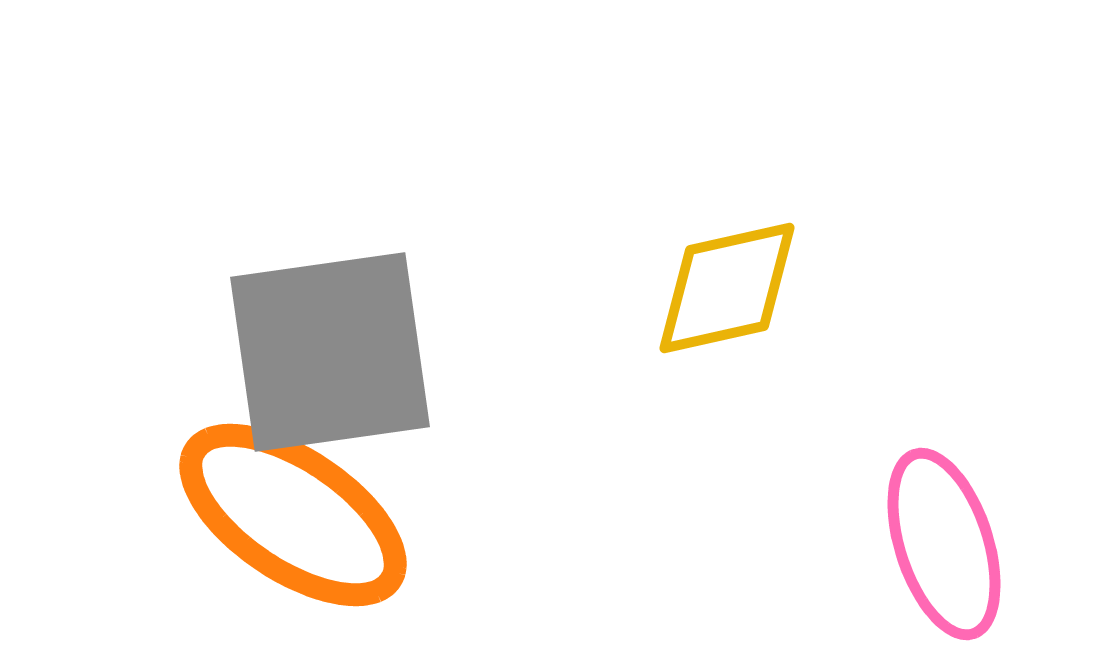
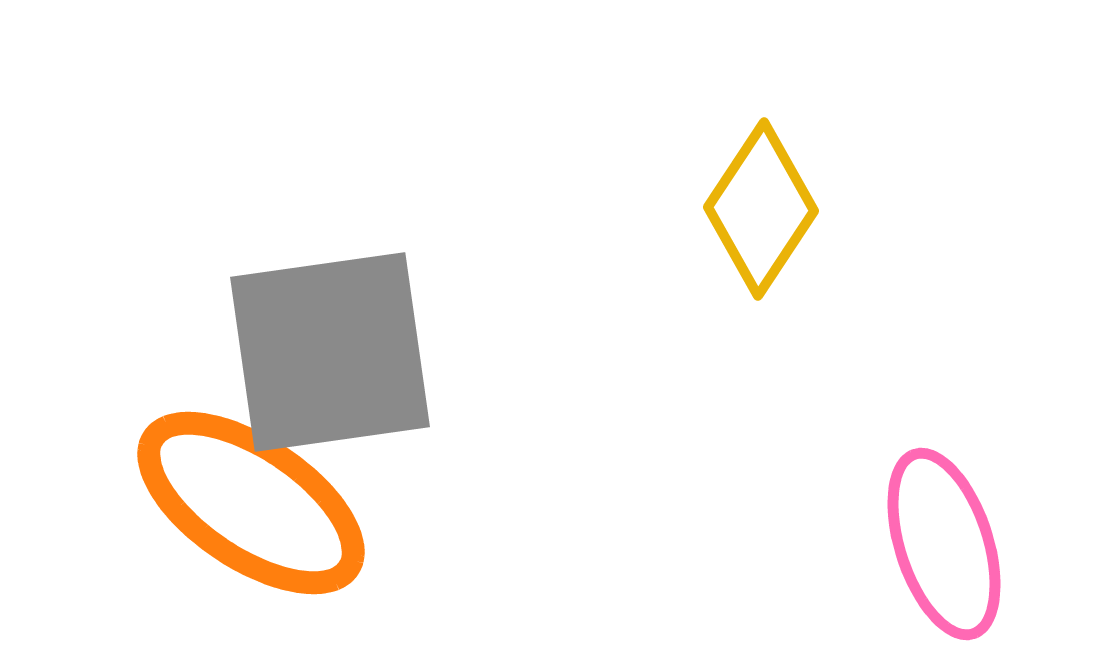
yellow diamond: moved 34 px right, 79 px up; rotated 44 degrees counterclockwise
orange ellipse: moved 42 px left, 12 px up
